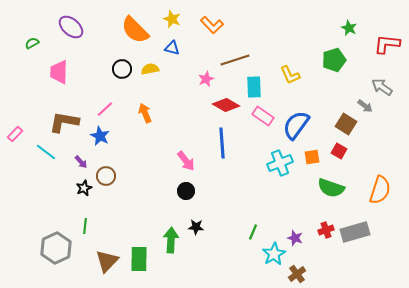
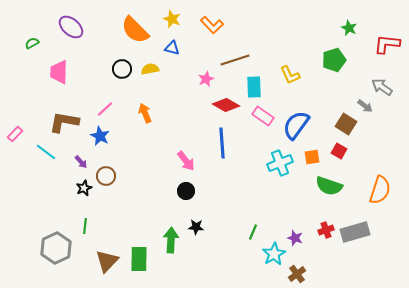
green semicircle at (331, 188): moved 2 px left, 2 px up
